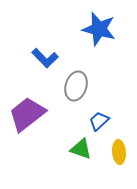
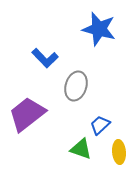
blue trapezoid: moved 1 px right, 4 px down
